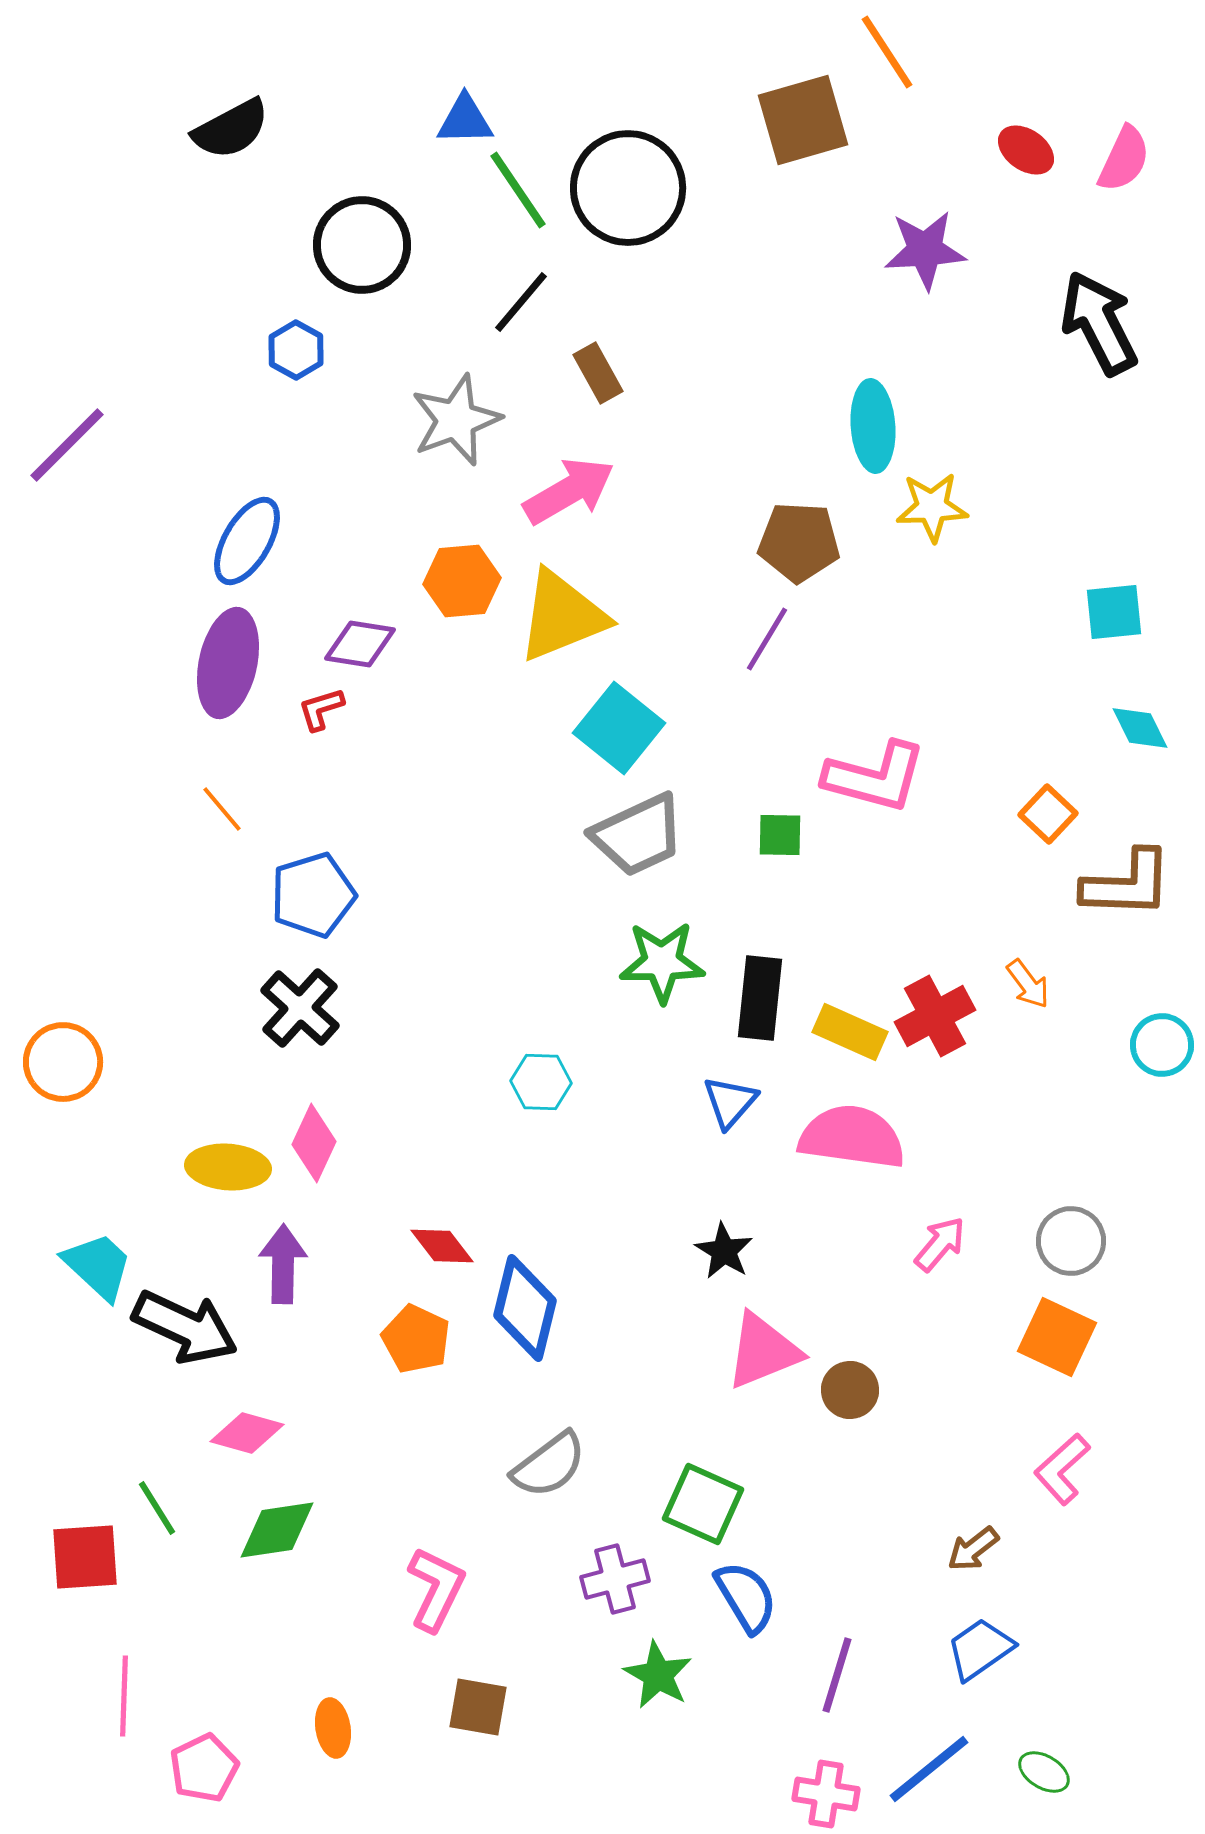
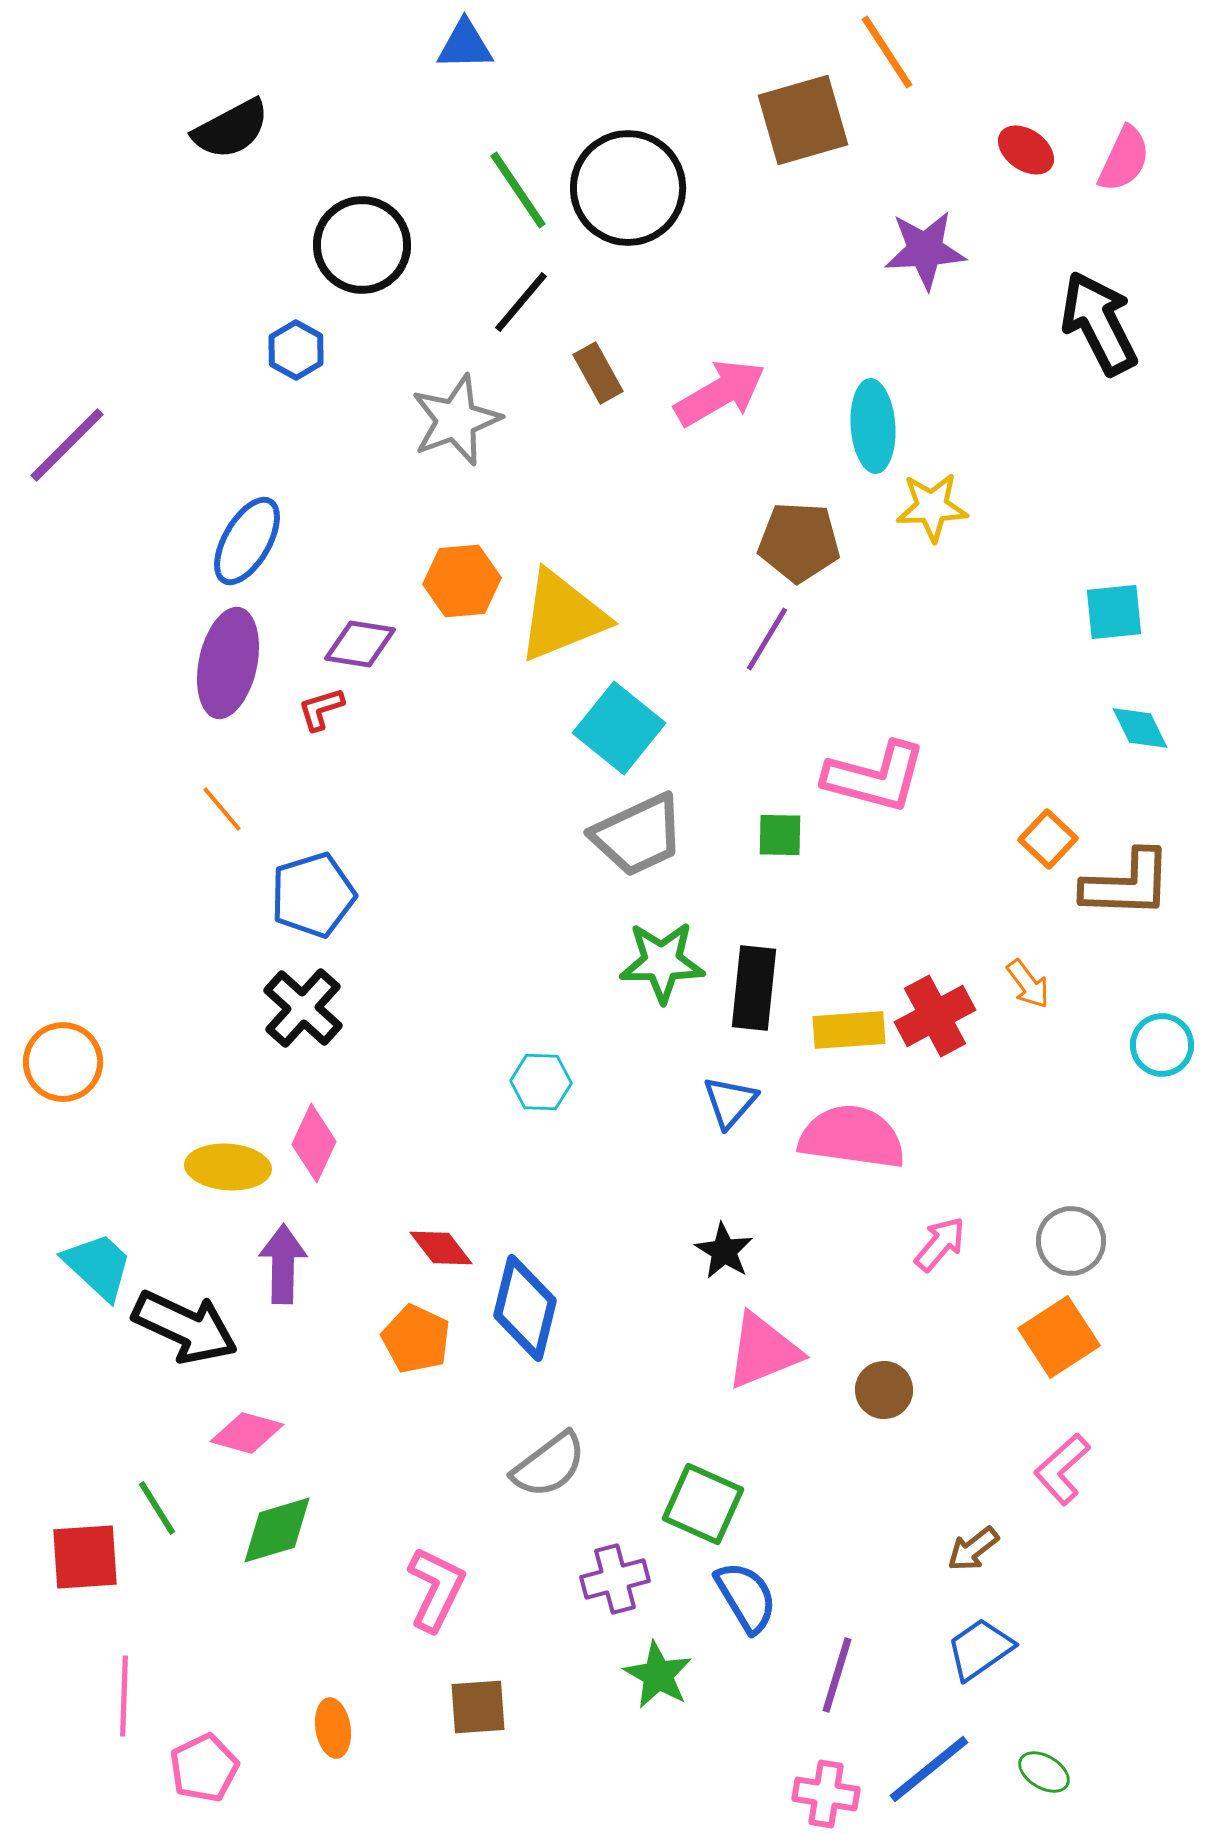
blue triangle at (465, 120): moved 75 px up
pink arrow at (569, 491): moved 151 px right, 98 px up
orange square at (1048, 814): moved 25 px down
black rectangle at (760, 998): moved 6 px left, 10 px up
black cross at (300, 1008): moved 3 px right
yellow rectangle at (850, 1032): moved 1 px left, 2 px up; rotated 28 degrees counterclockwise
red diamond at (442, 1246): moved 1 px left, 2 px down
orange square at (1057, 1337): moved 2 px right; rotated 32 degrees clockwise
brown circle at (850, 1390): moved 34 px right
green diamond at (277, 1530): rotated 8 degrees counterclockwise
brown square at (478, 1707): rotated 14 degrees counterclockwise
